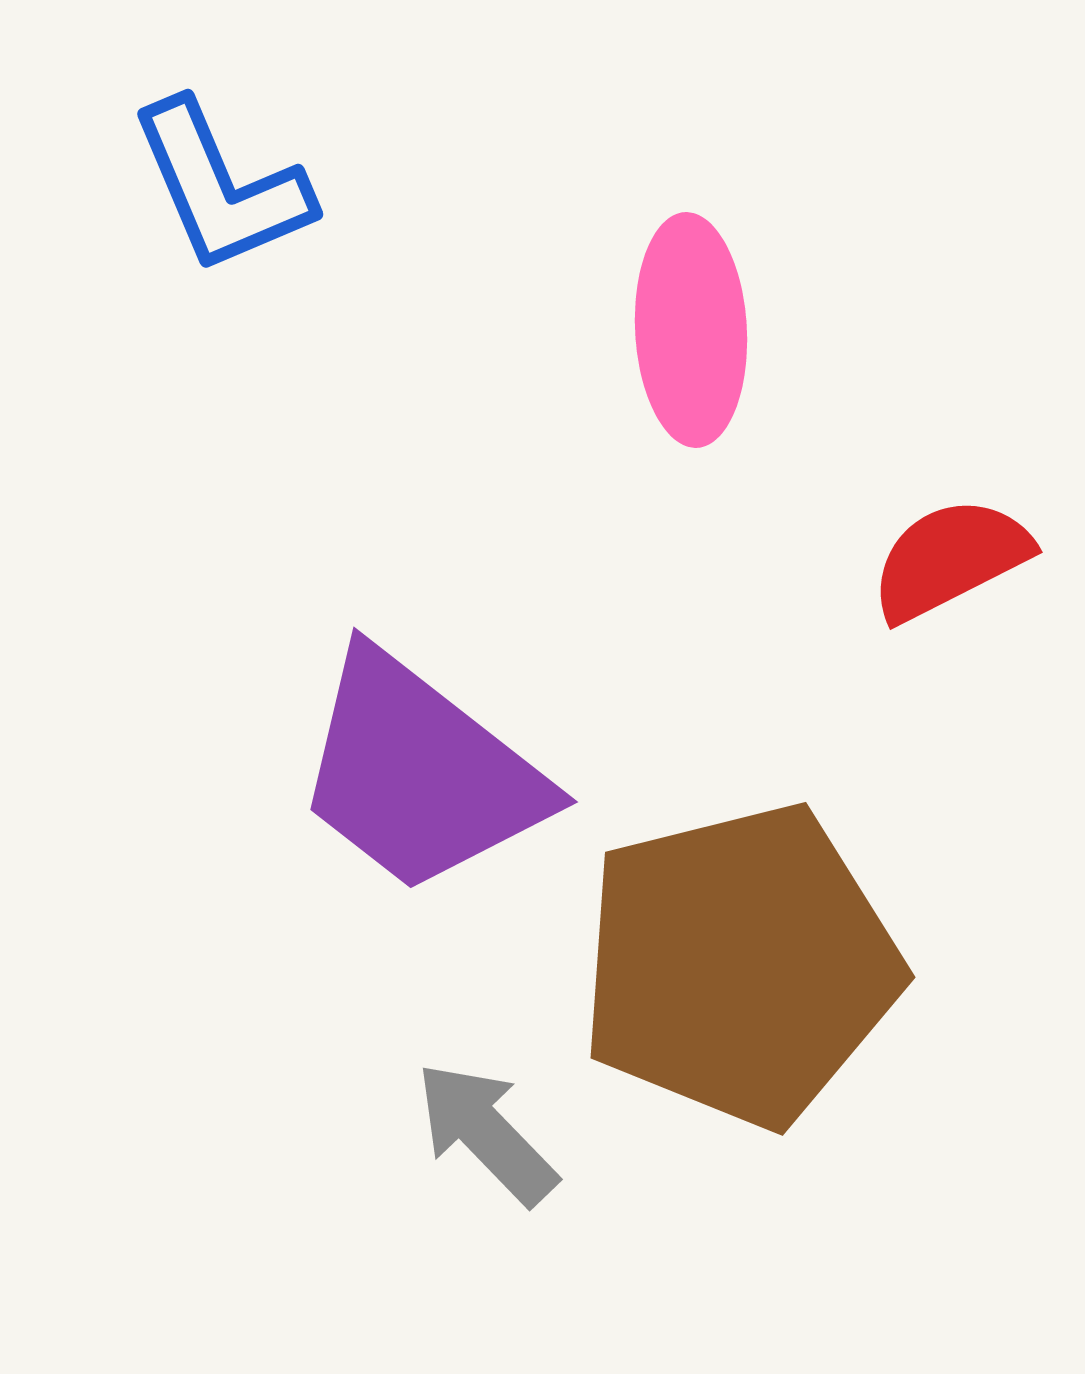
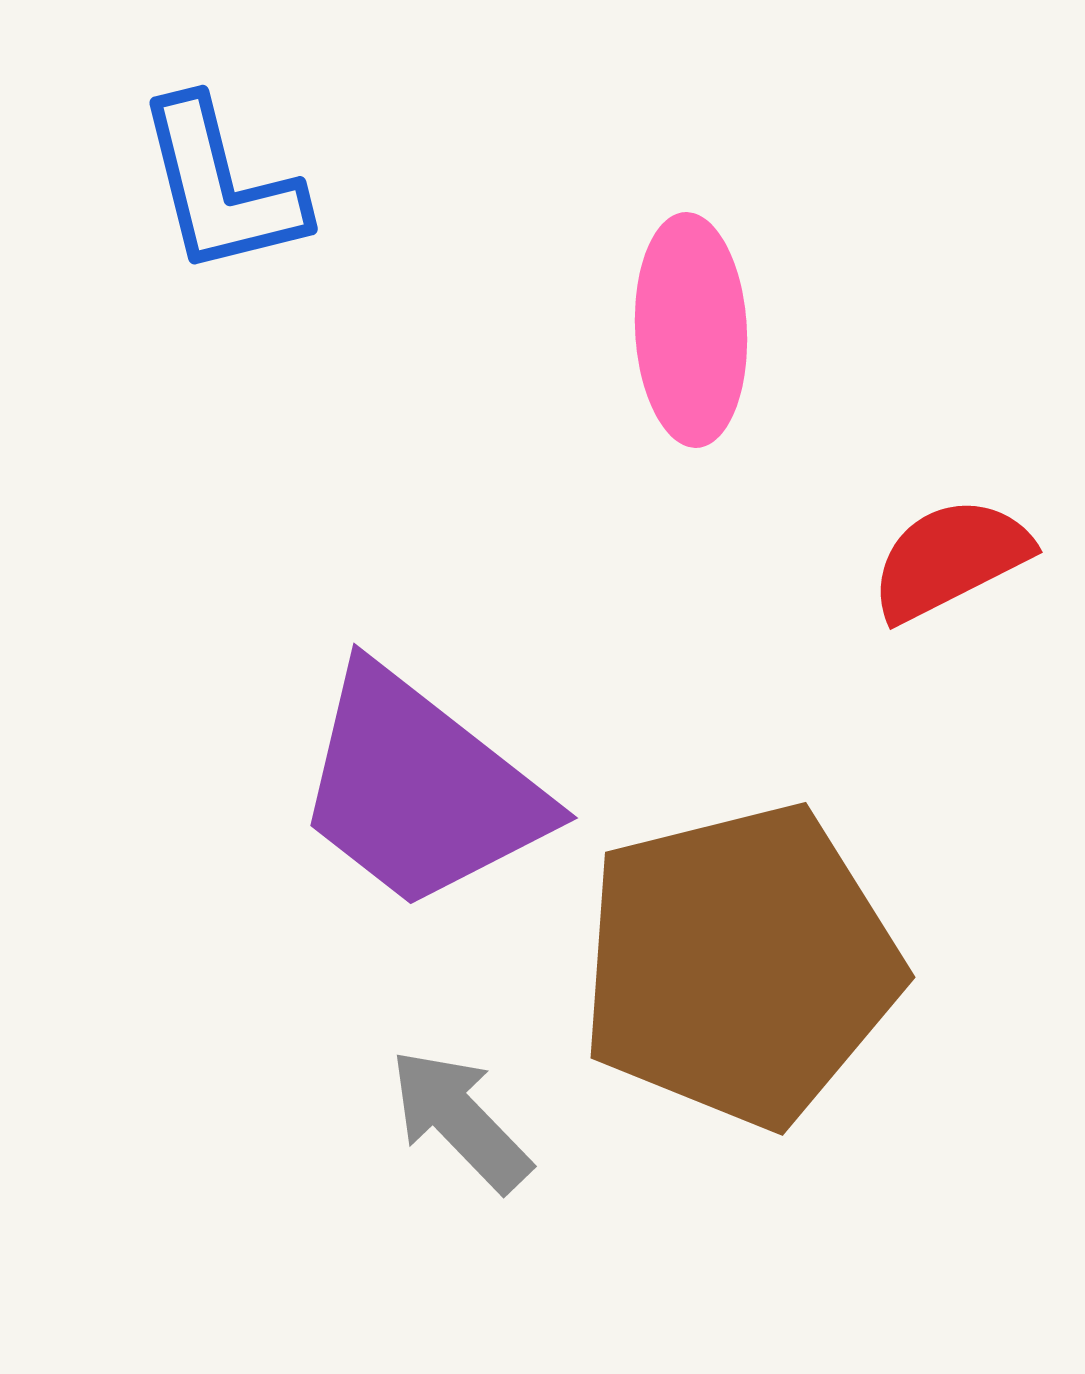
blue L-shape: rotated 9 degrees clockwise
purple trapezoid: moved 16 px down
gray arrow: moved 26 px left, 13 px up
